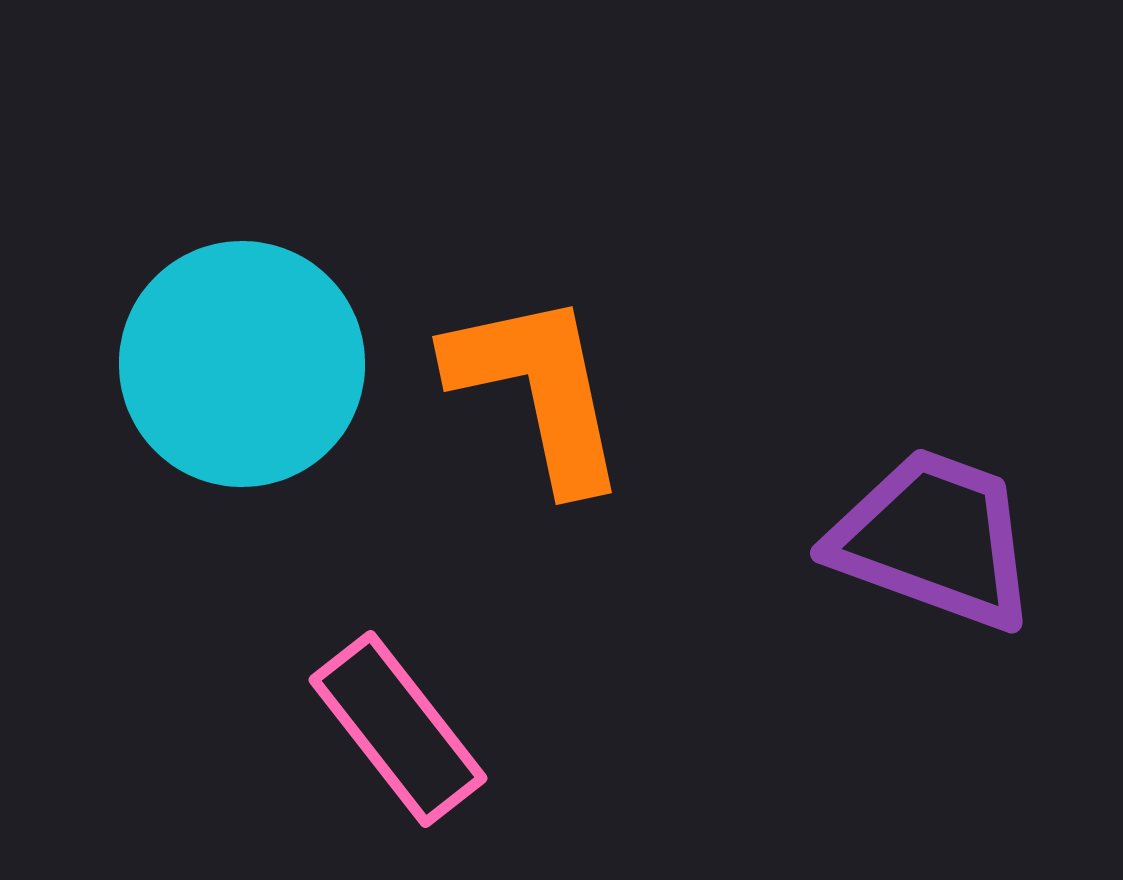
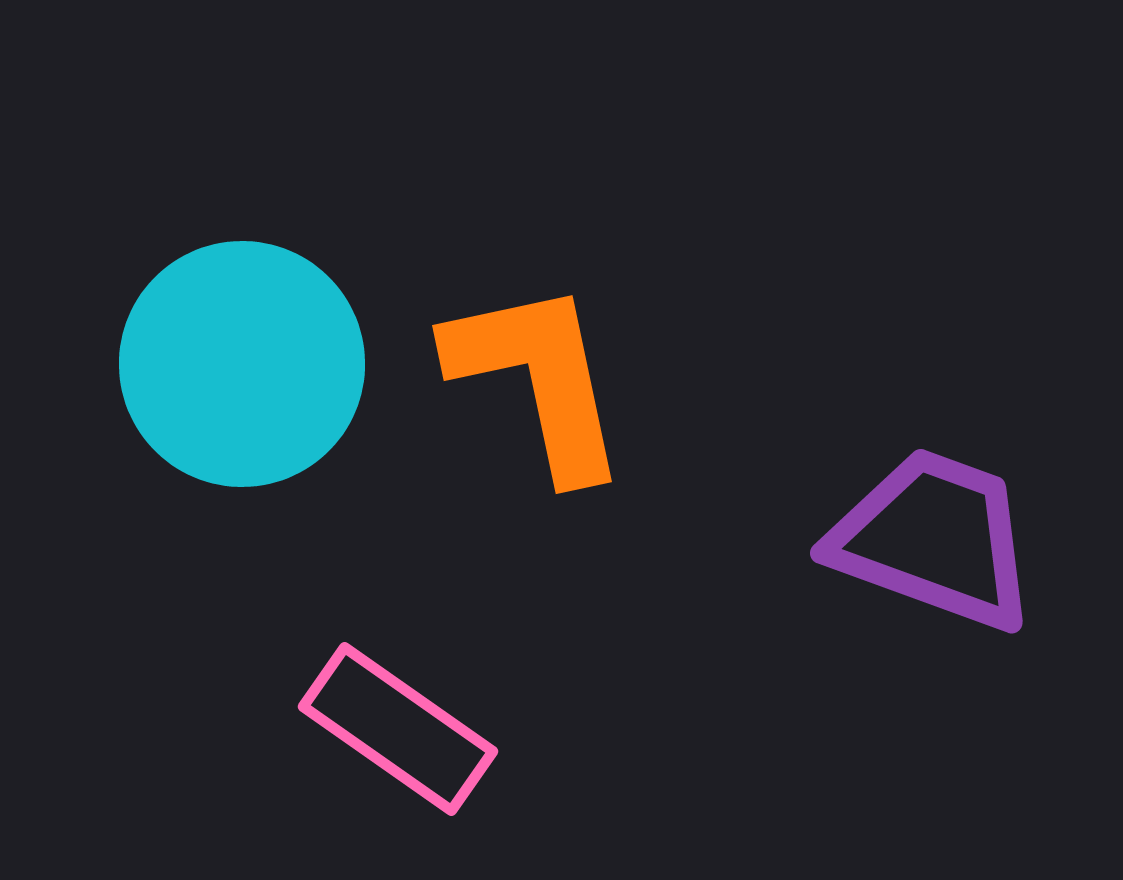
orange L-shape: moved 11 px up
pink rectangle: rotated 17 degrees counterclockwise
